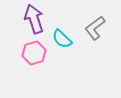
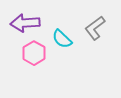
purple arrow: moved 9 px left, 4 px down; rotated 76 degrees counterclockwise
pink hexagon: rotated 15 degrees counterclockwise
